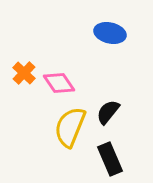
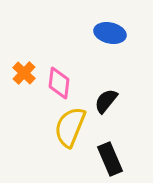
pink diamond: rotated 40 degrees clockwise
black semicircle: moved 2 px left, 11 px up
